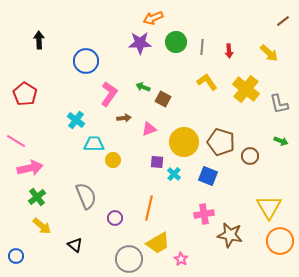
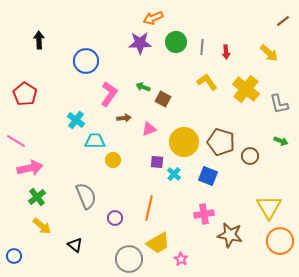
red arrow at (229, 51): moved 3 px left, 1 px down
cyan trapezoid at (94, 144): moved 1 px right, 3 px up
blue circle at (16, 256): moved 2 px left
